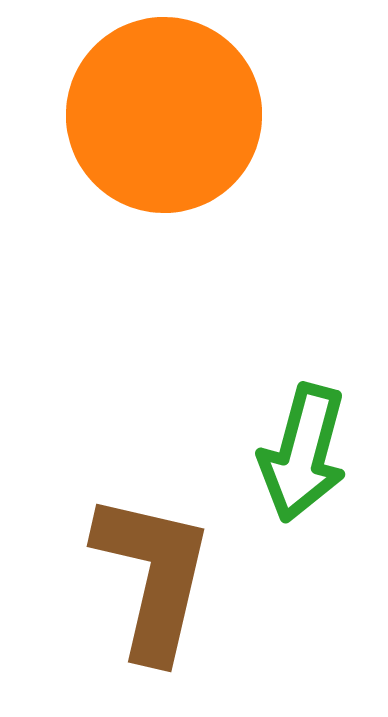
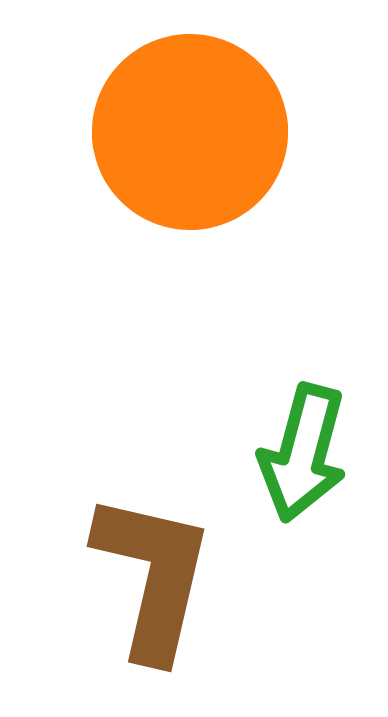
orange circle: moved 26 px right, 17 px down
